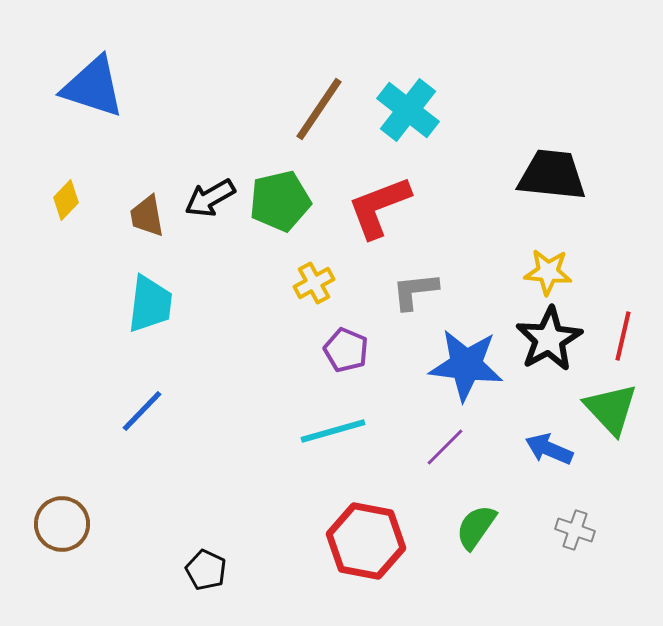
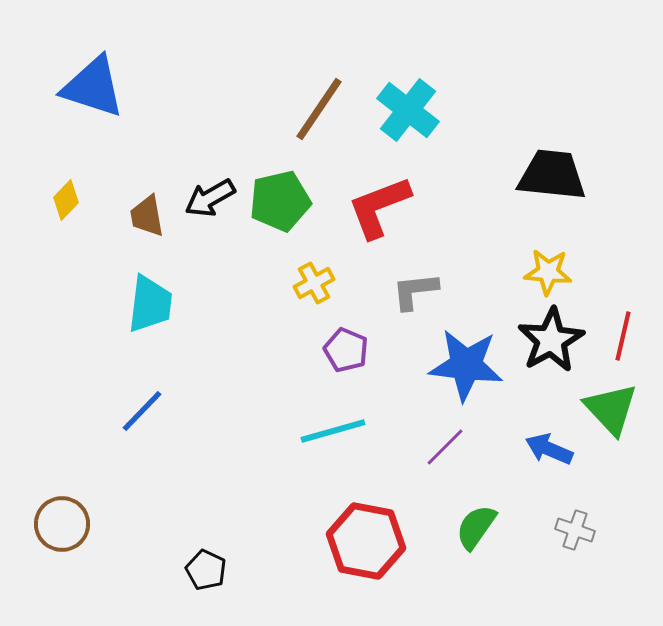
black star: moved 2 px right, 1 px down
